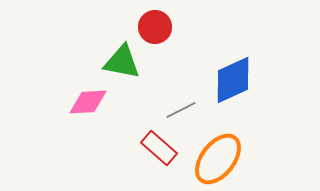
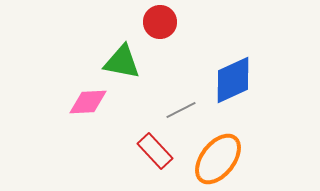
red circle: moved 5 px right, 5 px up
red rectangle: moved 4 px left, 3 px down; rotated 6 degrees clockwise
